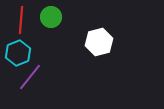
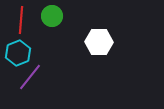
green circle: moved 1 px right, 1 px up
white hexagon: rotated 16 degrees clockwise
